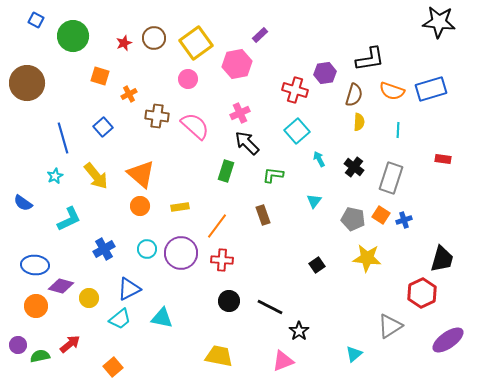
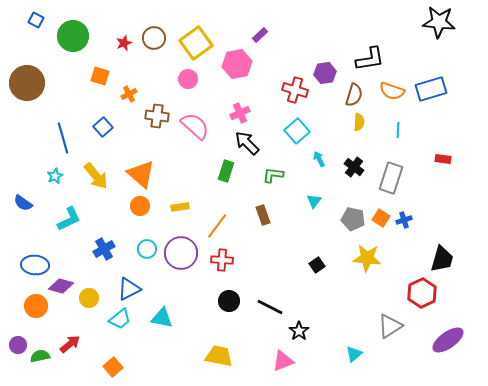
orange square at (381, 215): moved 3 px down
